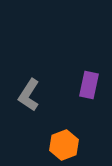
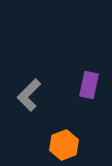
gray L-shape: rotated 12 degrees clockwise
